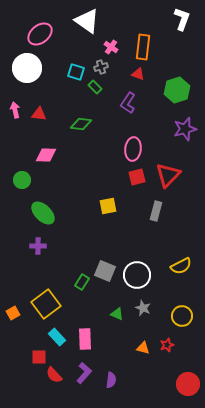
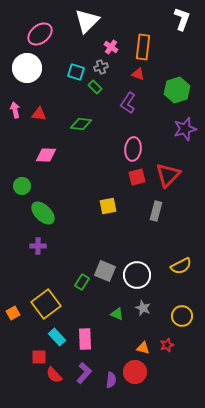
white triangle at (87, 21): rotated 40 degrees clockwise
green circle at (22, 180): moved 6 px down
red circle at (188, 384): moved 53 px left, 12 px up
